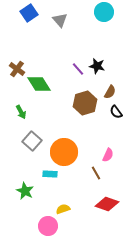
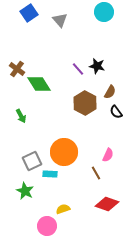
brown hexagon: rotated 15 degrees counterclockwise
green arrow: moved 4 px down
gray square: moved 20 px down; rotated 24 degrees clockwise
pink circle: moved 1 px left
